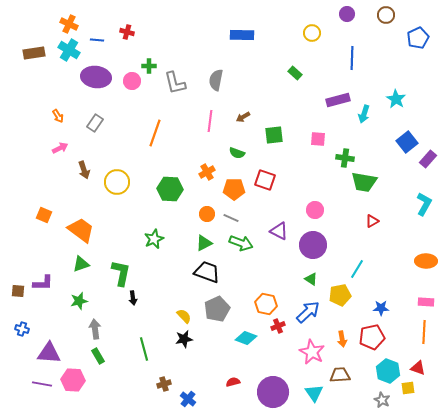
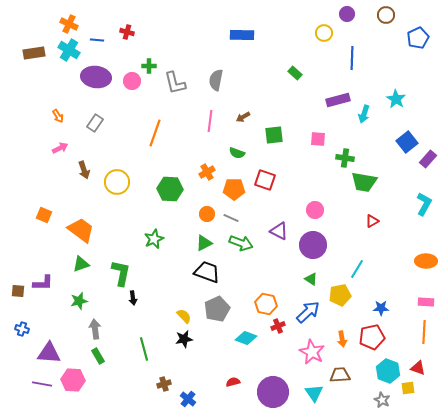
yellow circle at (312, 33): moved 12 px right
